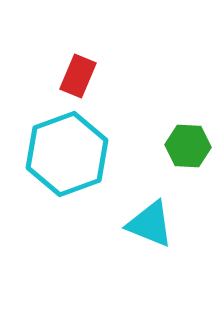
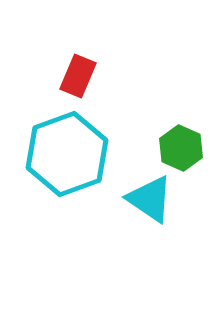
green hexagon: moved 7 px left, 2 px down; rotated 21 degrees clockwise
cyan triangle: moved 25 px up; rotated 12 degrees clockwise
